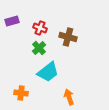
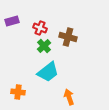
green cross: moved 5 px right, 2 px up
orange cross: moved 3 px left, 1 px up
